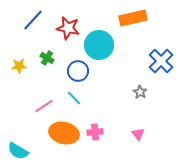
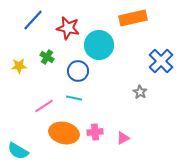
green cross: moved 1 px up
cyan line: rotated 35 degrees counterclockwise
pink triangle: moved 15 px left, 4 px down; rotated 40 degrees clockwise
